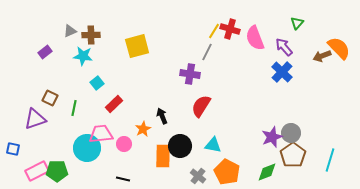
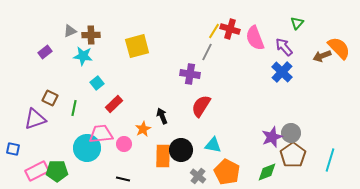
black circle: moved 1 px right, 4 px down
